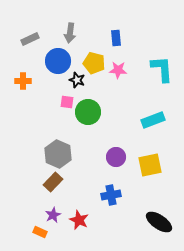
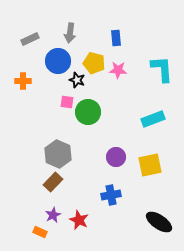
cyan rectangle: moved 1 px up
